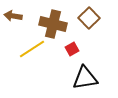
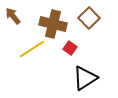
brown arrow: rotated 42 degrees clockwise
red square: moved 2 px left, 1 px up; rotated 24 degrees counterclockwise
black triangle: rotated 24 degrees counterclockwise
